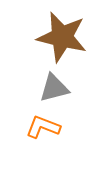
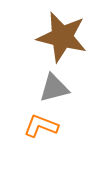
orange L-shape: moved 2 px left, 1 px up
